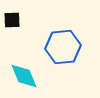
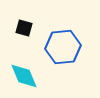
black square: moved 12 px right, 8 px down; rotated 18 degrees clockwise
